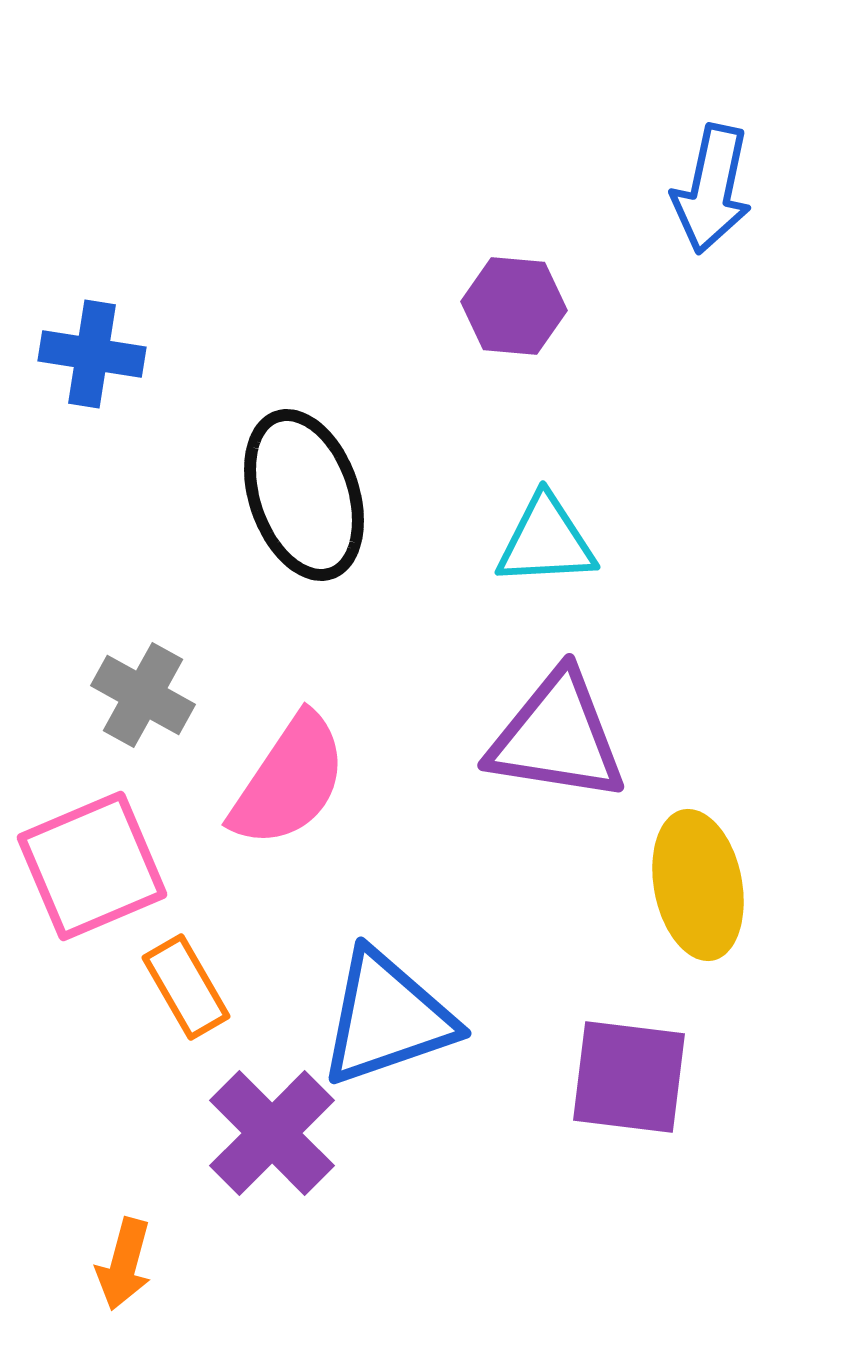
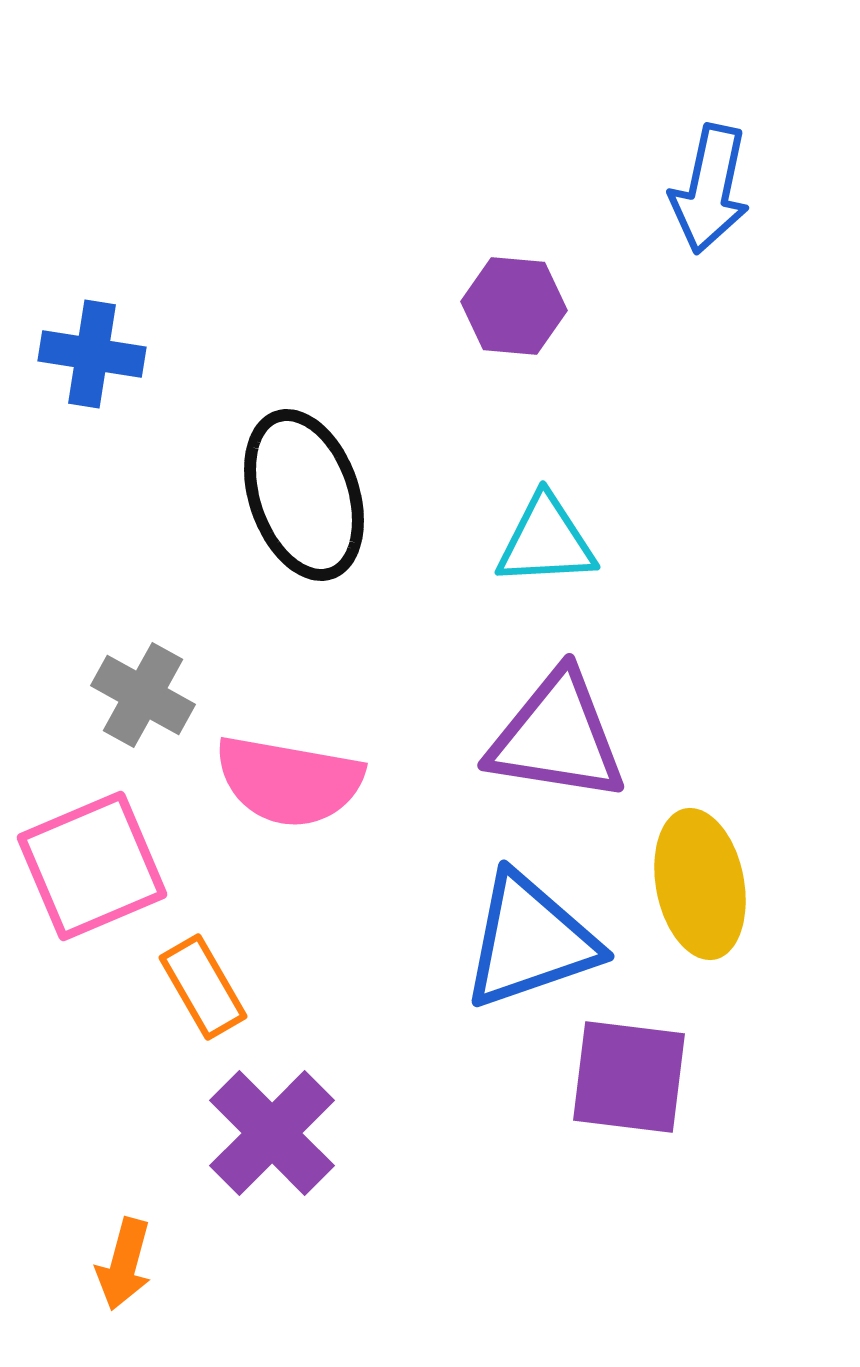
blue arrow: moved 2 px left
pink semicircle: rotated 66 degrees clockwise
yellow ellipse: moved 2 px right, 1 px up
orange rectangle: moved 17 px right
blue triangle: moved 143 px right, 77 px up
